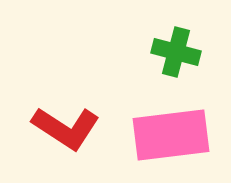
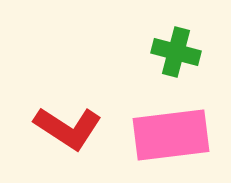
red L-shape: moved 2 px right
